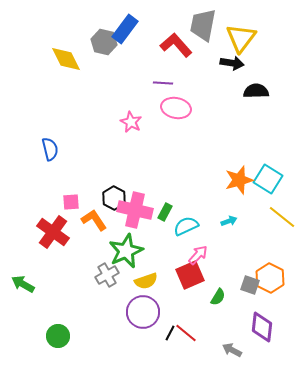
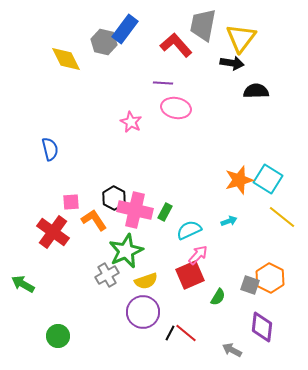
cyan semicircle: moved 3 px right, 4 px down
